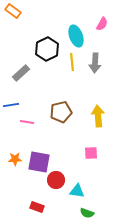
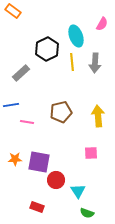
cyan triangle: moved 1 px right; rotated 49 degrees clockwise
